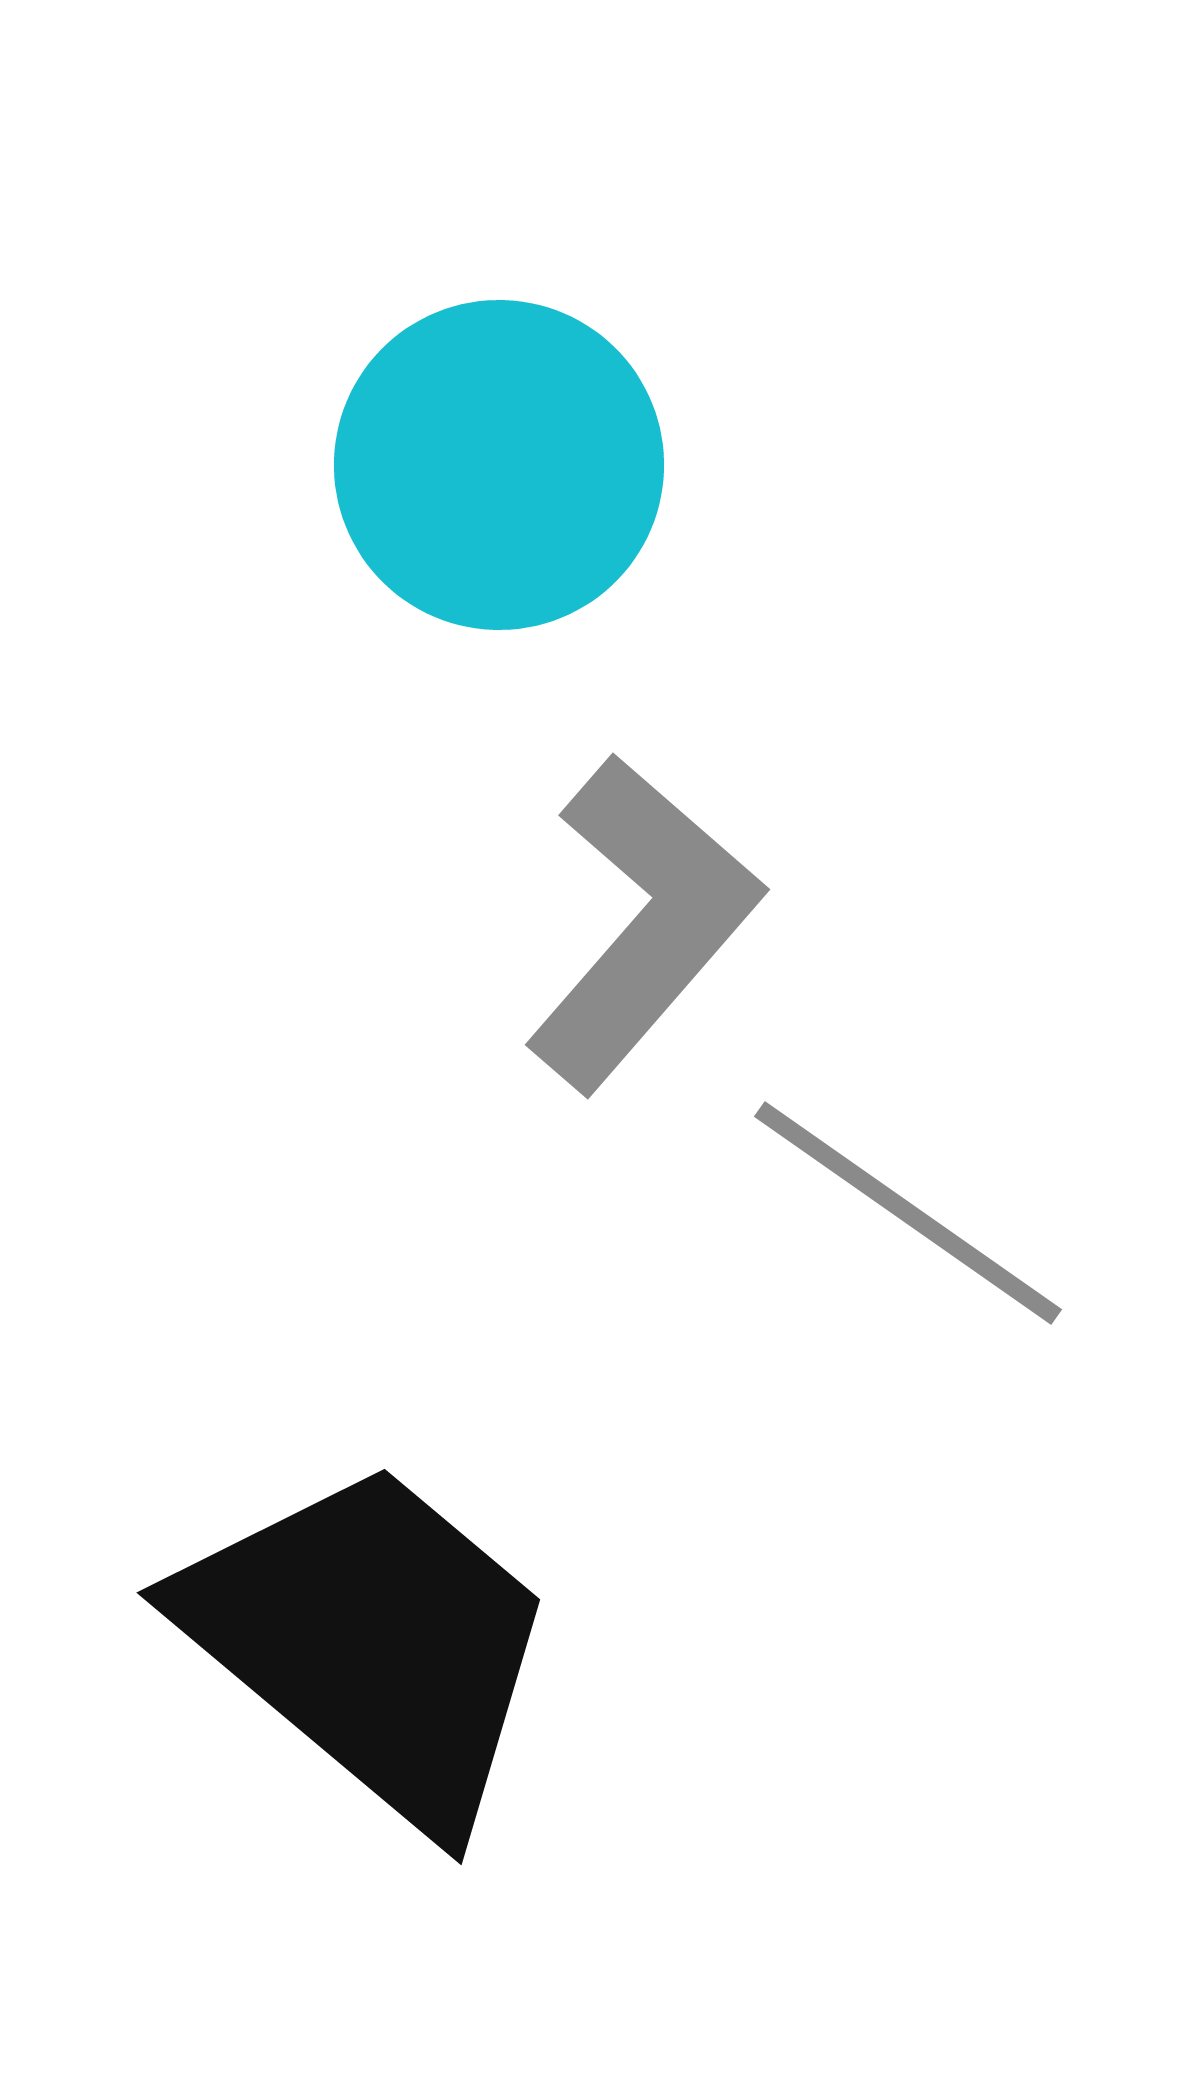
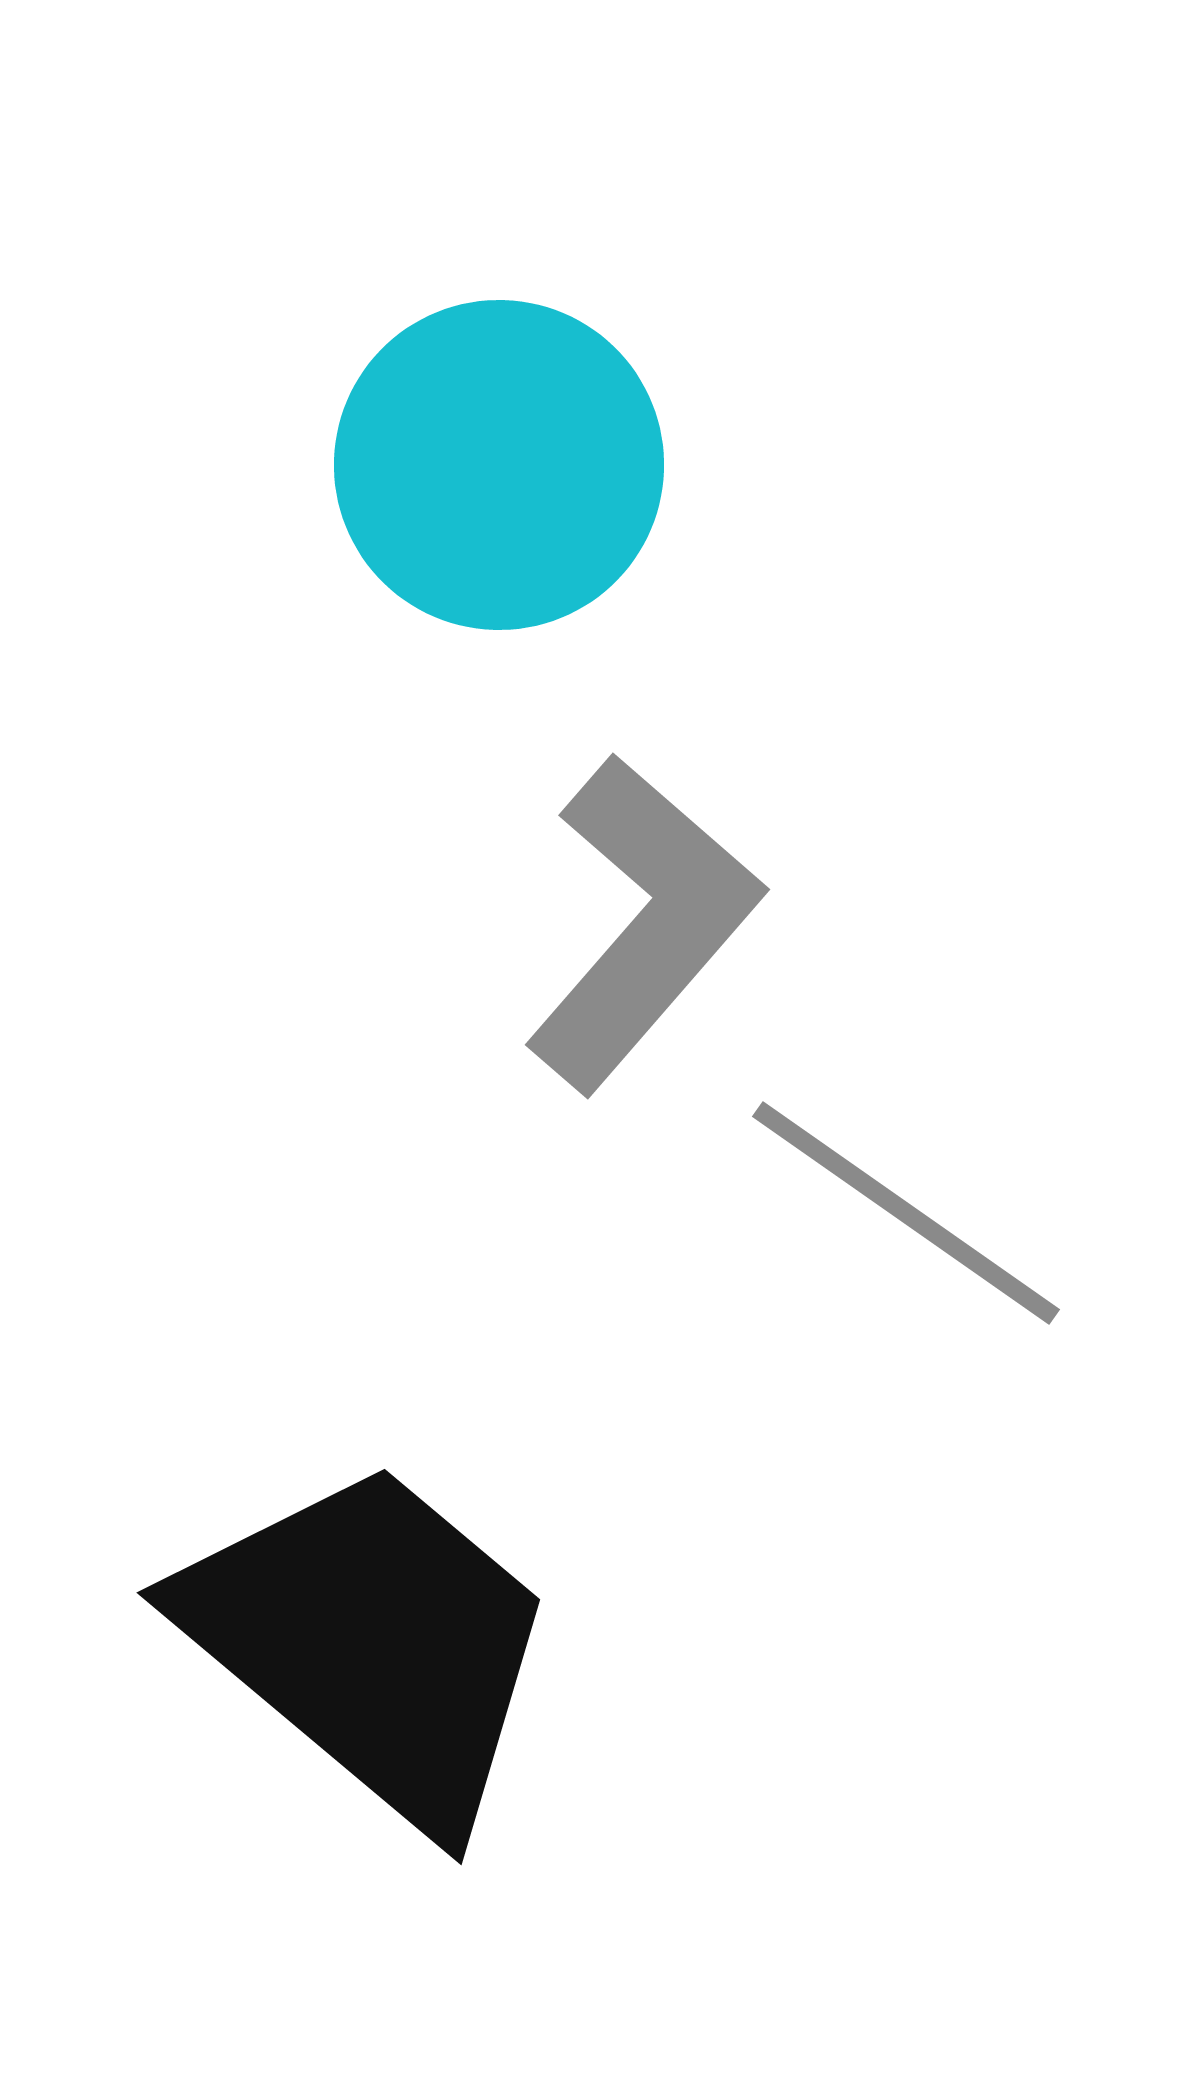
gray line: moved 2 px left
